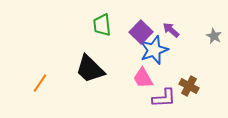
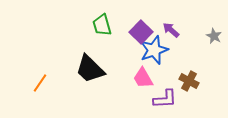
green trapezoid: rotated 10 degrees counterclockwise
brown cross: moved 5 px up
purple L-shape: moved 1 px right, 1 px down
